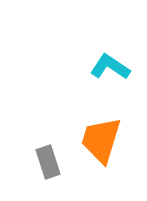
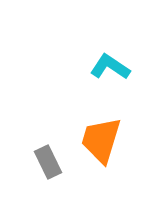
gray rectangle: rotated 8 degrees counterclockwise
